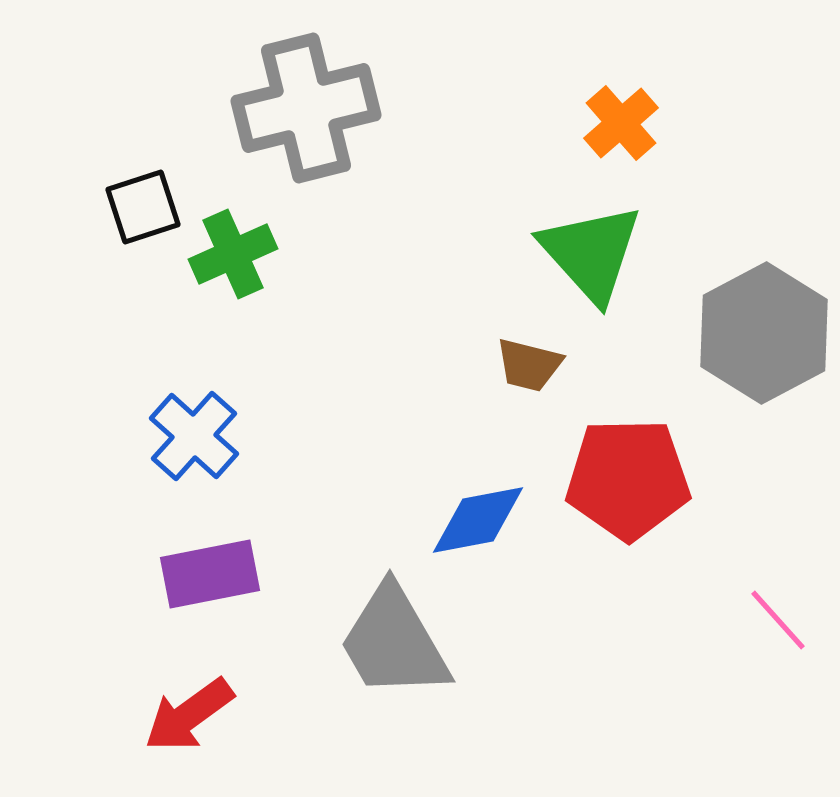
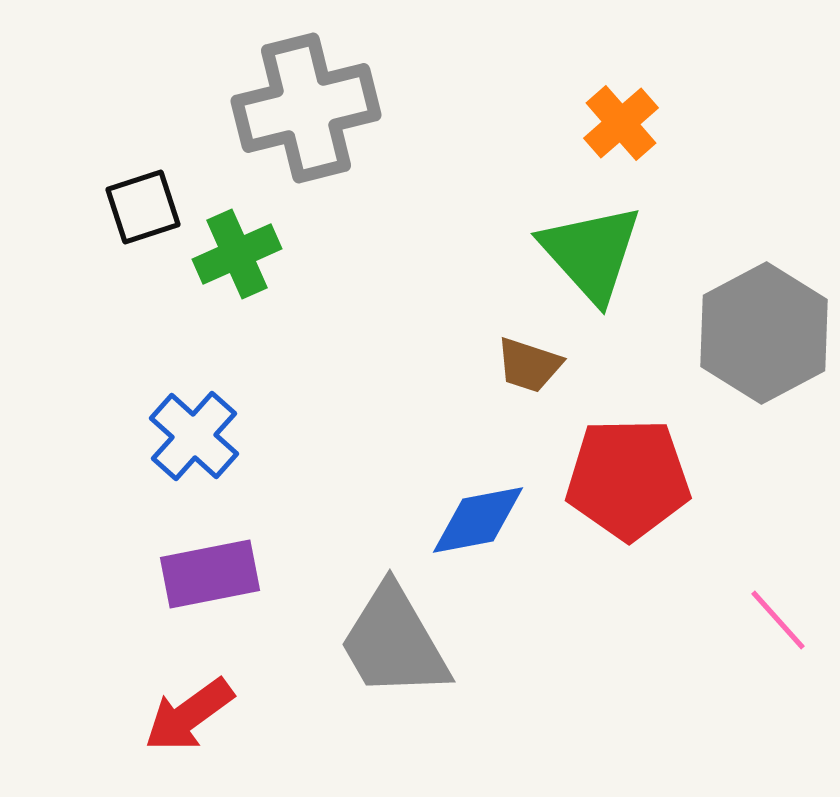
green cross: moved 4 px right
brown trapezoid: rotated 4 degrees clockwise
